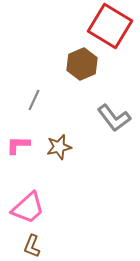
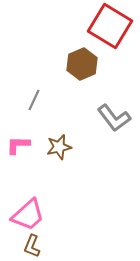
pink trapezoid: moved 7 px down
